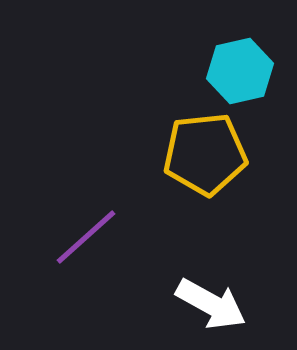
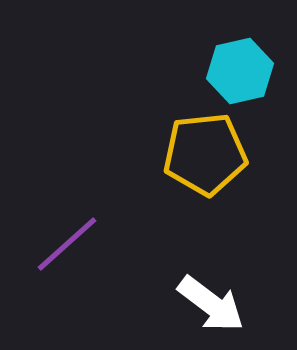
purple line: moved 19 px left, 7 px down
white arrow: rotated 8 degrees clockwise
